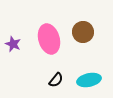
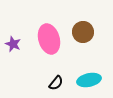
black semicircle: moved 3 px down
